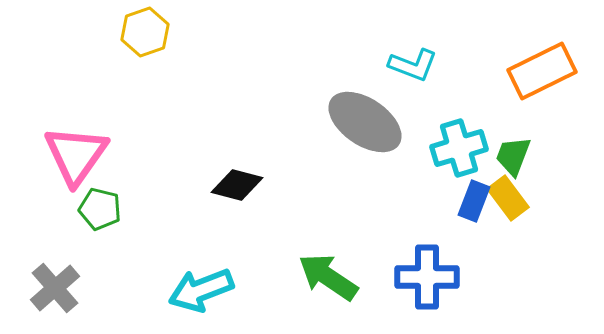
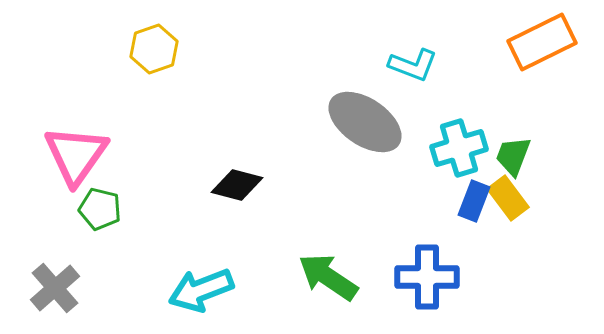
yellow hexagon: moved 9 px right, 17 px down
orange rectangle: moved 29 px up
